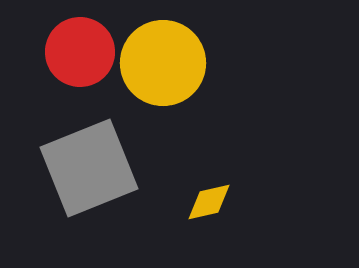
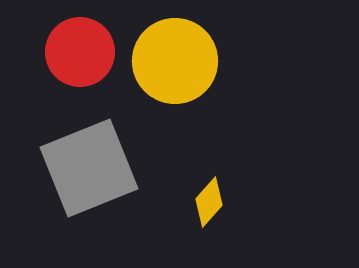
yellow circle: moved 12 px right, 2 px up
yellow diamond: rotated 36 degrees counterclockwise
